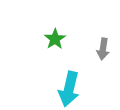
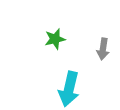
green star: rotated 20 degrees clockwise
